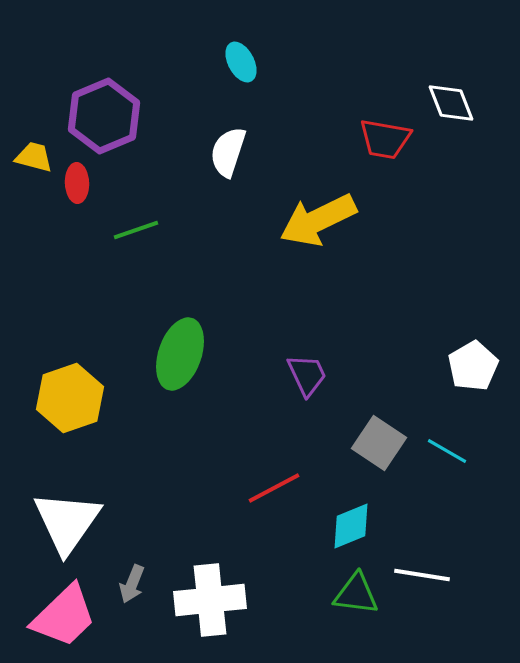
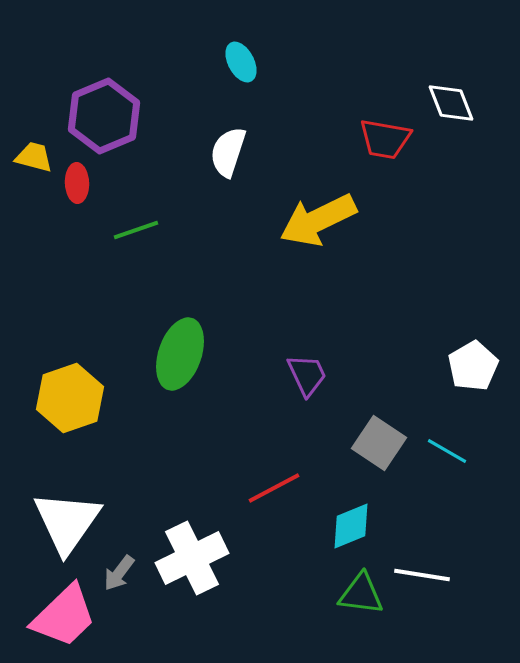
gray arrow: moved 13 px left, 11 px up; rotated 15 degrees clockwise
green triangle: moved 5 px right
white cross: moved 18 px left, 42 px up; rotated 20 degrees counterclockwise
